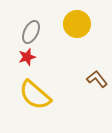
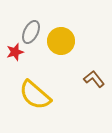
yellow circle: moved 16 px left, 17 px down
red star: moved 12 px left, 5 px up
brown L-shape: moved 3 px left
